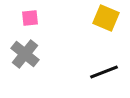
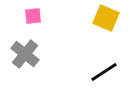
pink square: moved 3 px right, 2 px up
black line: rotated 12 degrees counterclockwise
